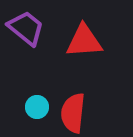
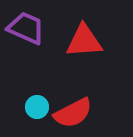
purple trapezoid: rotated 15 degrees counterclockwise
red semicircle: rotated 123 degrees counterclockwise
